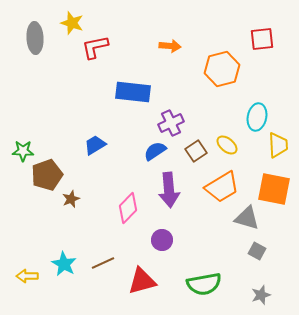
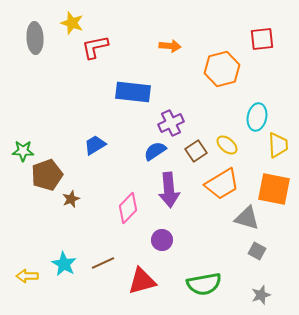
orange trapezoid: moved 3 px up
